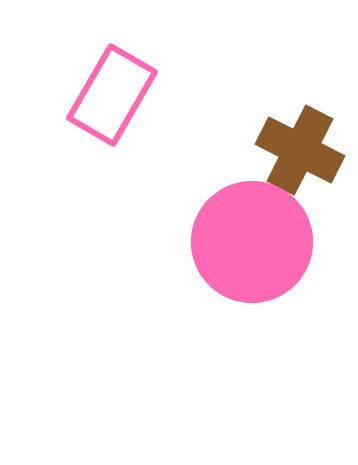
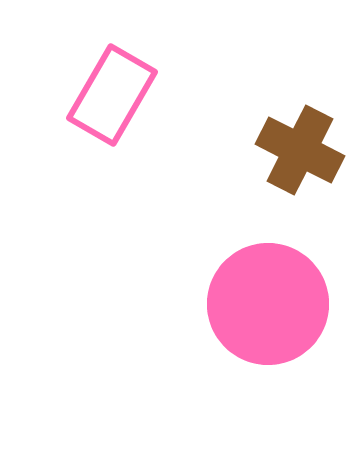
pink circle: moved 16 px right, 62 px down
